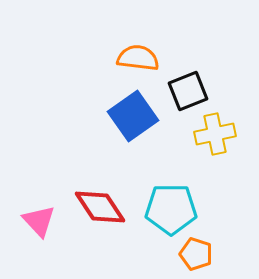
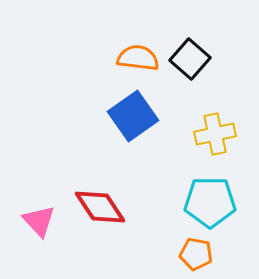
black square: moved 2 px right, 32 px up; rotated 27 degrees counterclockwise
cyan pentagon: moved 39 px right, 7 px up
orange pentagon: rotated 8 degrees counterclockwise
